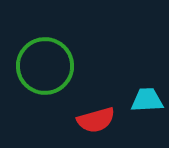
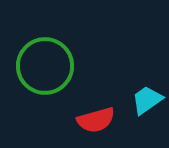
cyan trapezoid: rotated 32 degrees counterclockwise
